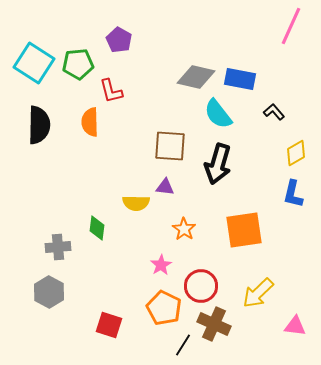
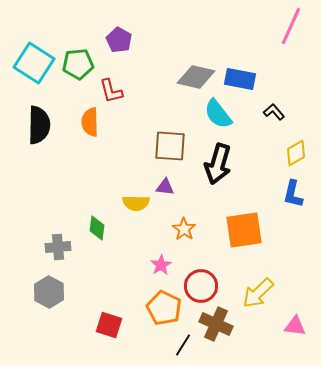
brown cross: moved 2 px right
